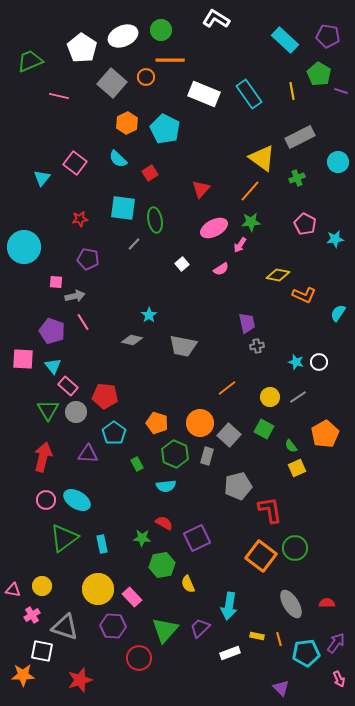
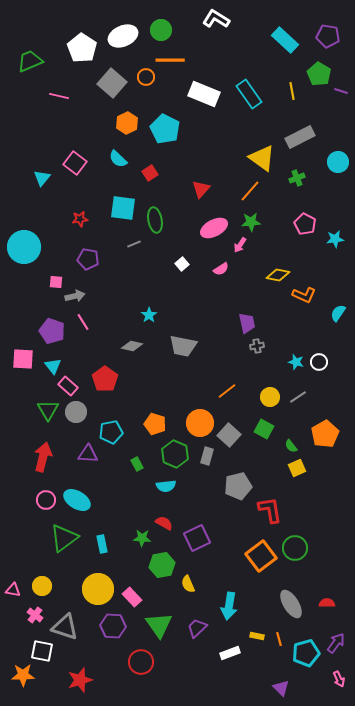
gray line at (134, 244): rotated 24 degrees clockwise
gray diamond at (132, 340): moved 6 px down
orange line at (227, 388): moved 3 px down
red pentagon at (105, 396): moved 17 px up; rotated 30 degrees clockwise
orange pentagon at (157, 423): moved 2 px left, 1 px down
cyan pentagon at (114, 433): moved 3 px left, 1 px up; rotated 25 degrees clockwise
orange square at (261, 556): rotated 16 degrees clockwise
pink cross at (32, 615): moved 3 px right; rotated 21 degrees counterclockwise
purple trapezoid at (200, 628): moved 3 px left
green triangle at (165, 630): moved 6 px left, 5 px up; rotated 16 degrees counterclockwise
cyan pentagon at (306, 653): rotated 8 degrees counterclockwise
red circle at (139, 658): moved 2 px right, 4 px down
